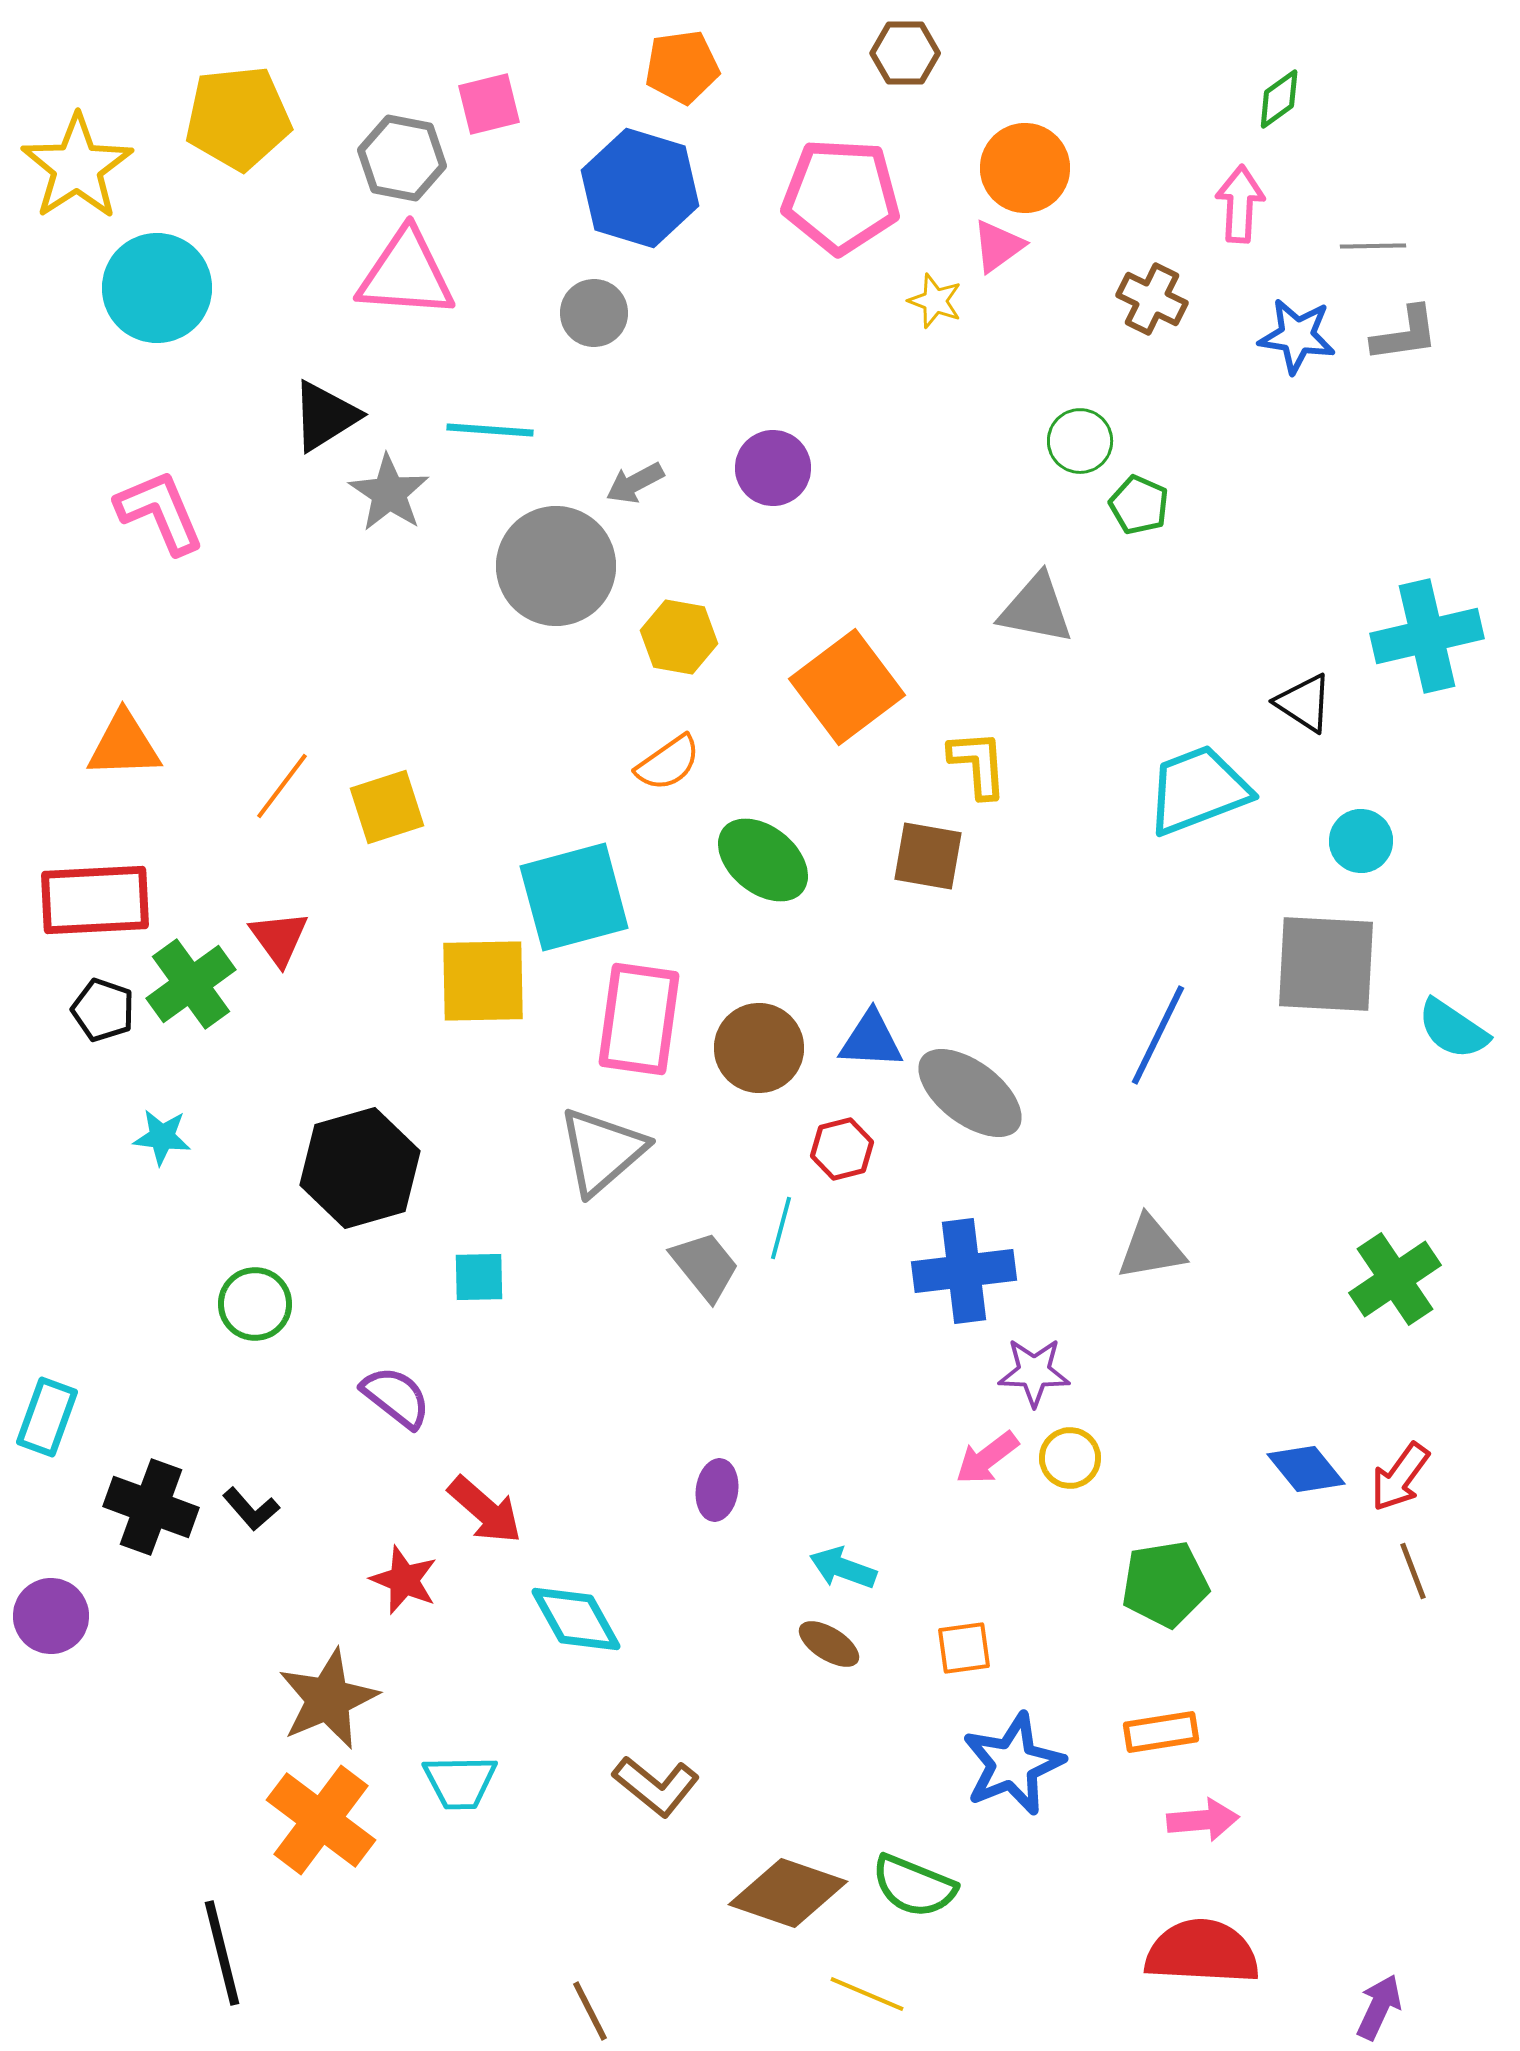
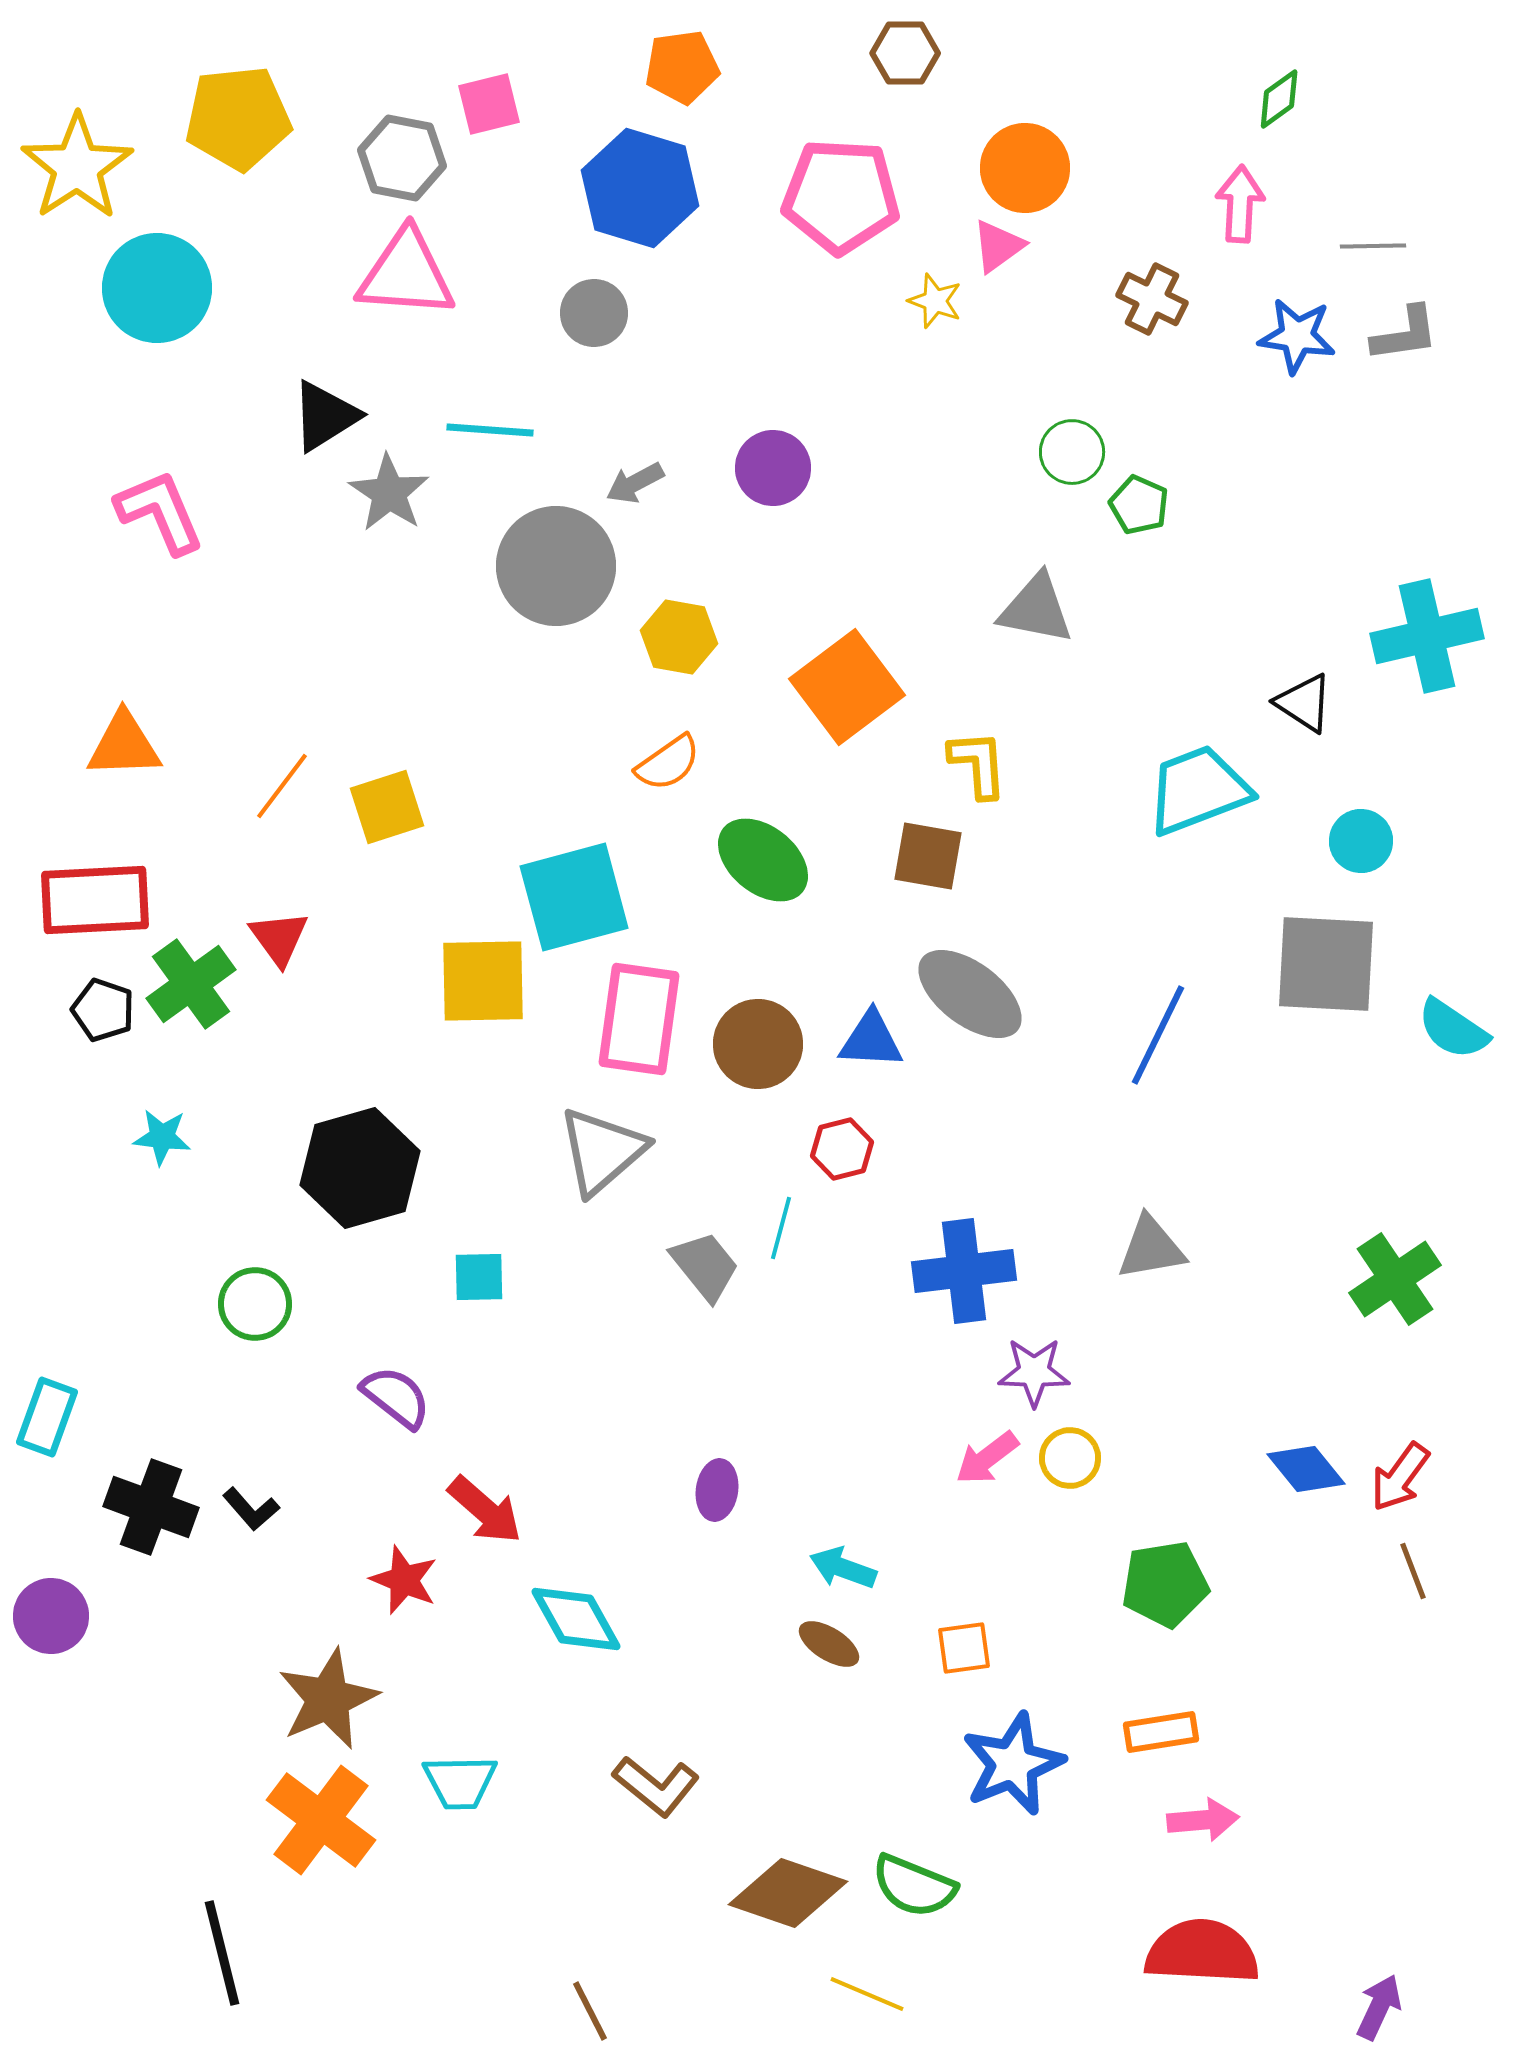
green circle at (1080, 441): moved 8 px left, 11 px down
brown circle at (759, 1048): moved 1 px left, 4 px up
gray ellipse at (970, 1093): moved 99 px up
